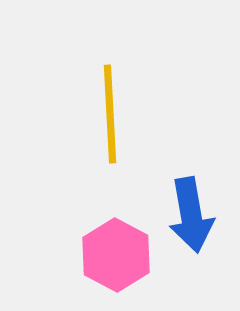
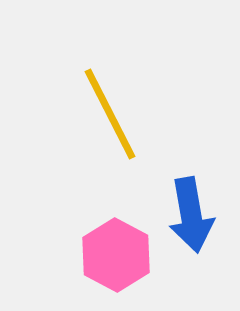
yellow line: rotated 24 degrees counterclockwise
